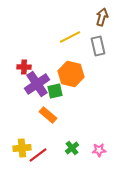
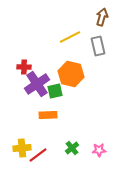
orange rectangle: rotated 42 degrees counterclockwise
